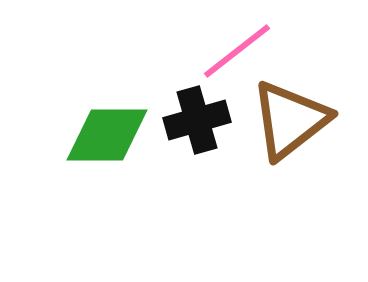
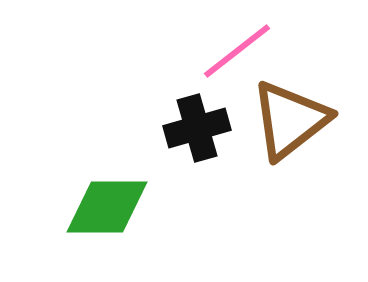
black cross: moved 8 px down
green diamond: moved 72 px down
